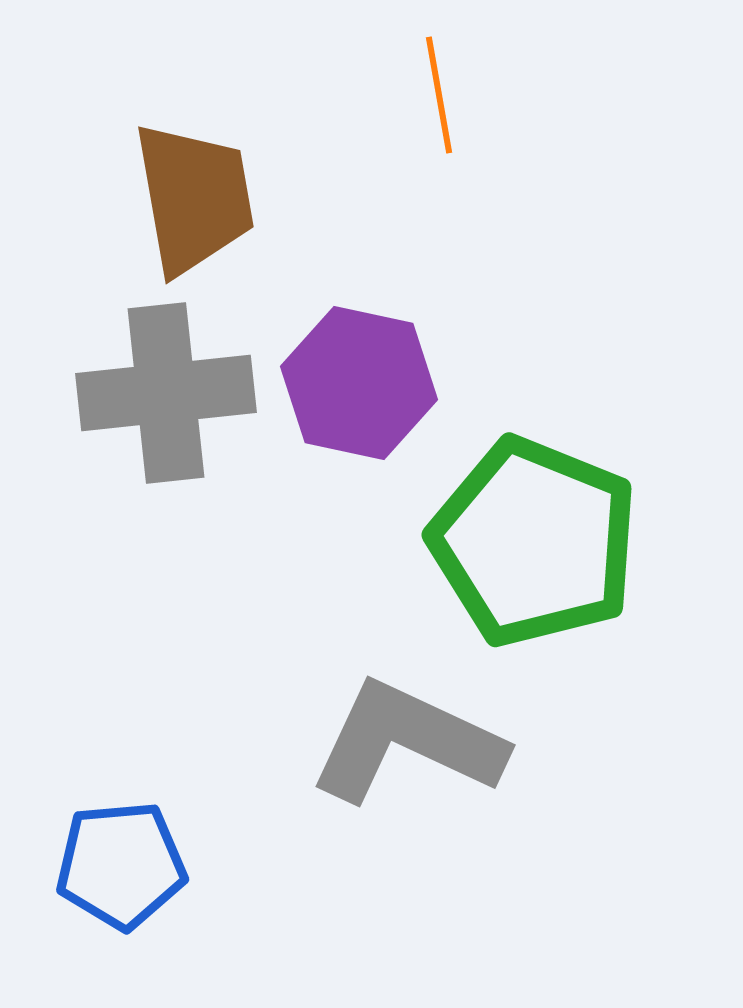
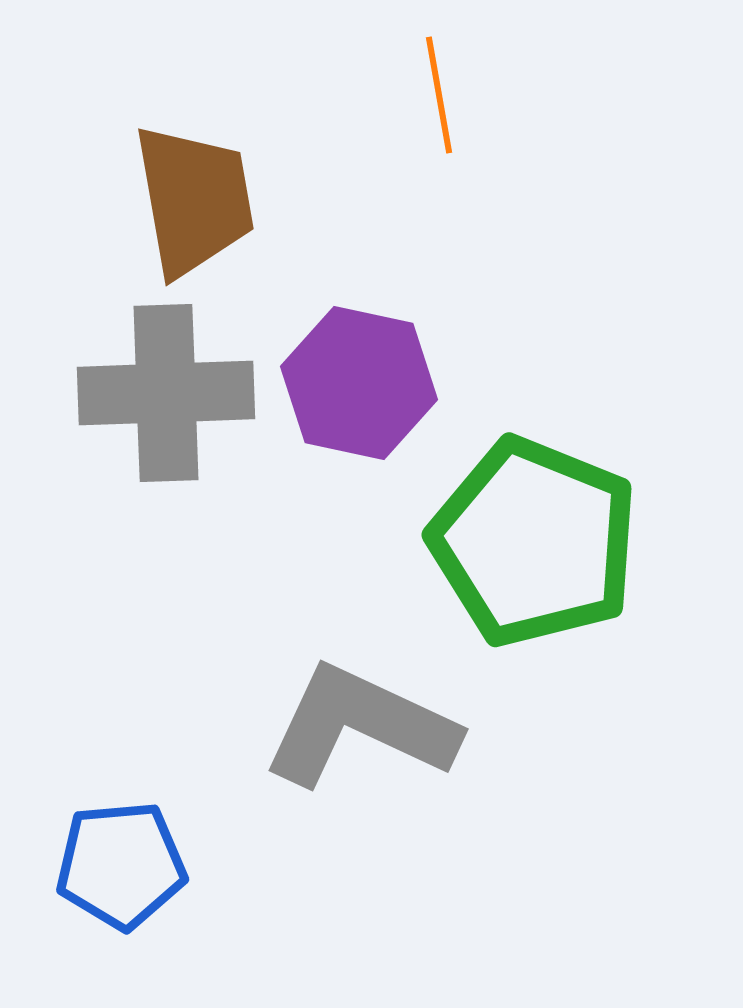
brown trapezoid: moved 2 px down
gray cross: rotated 4 degrees clockwise
gray L-shape: moved 47 px left, 16 px up
